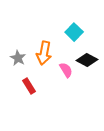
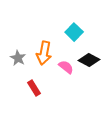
black diamond: moved 2 px right
pink semicircle: moved 3 px up; rotated 21 degrees counterclockwise
red rectangle: moved 5 px right, 2 px down
